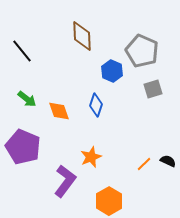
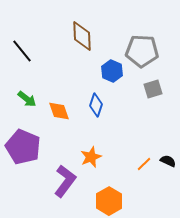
gray pentagon: rotated 20 degrees counterclockwise
